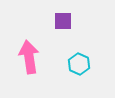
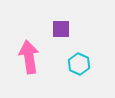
purple square: moved 2 px left, 8 px down
